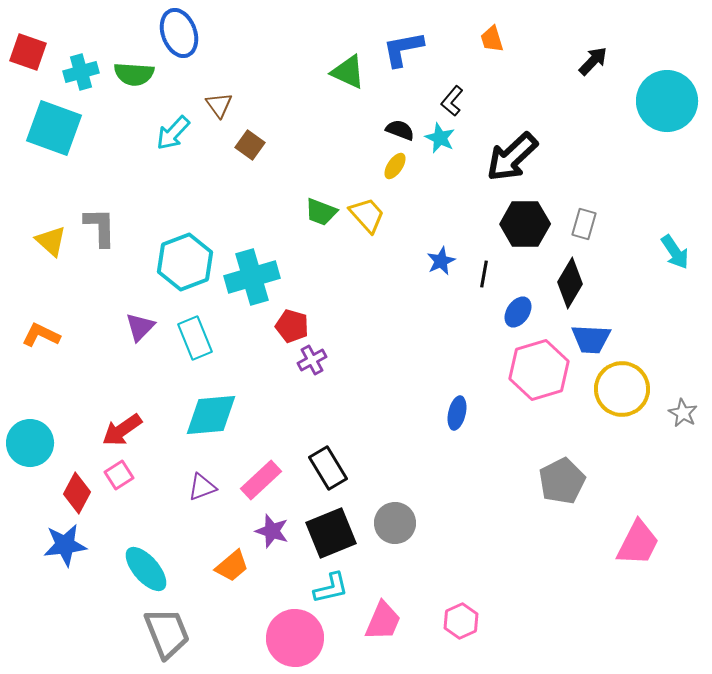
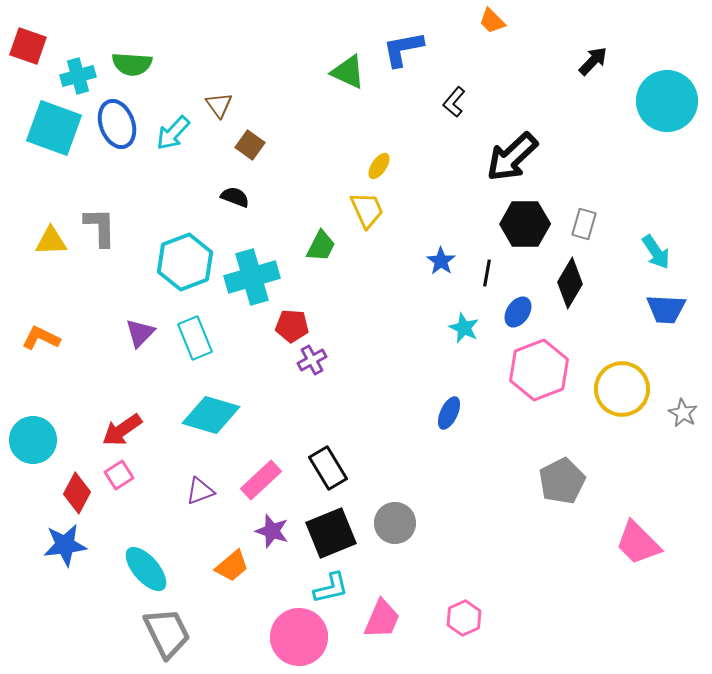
blue ellipse at (179, 33): moved 62 px left, 91 px down
orange trapezoid at (492, 39): moved 18 px up; rotated 28 degrees counterclockwise
red square at (28, 52): moved 6 px up
cyan cross at (81, 72): moved 3 px left, 4 px down
green semicircle at (134, 74): moved 2 px left, 10 px up
black L-shape at (452, 101): moved 2 px right, 1 px down
black semicircle at (400, 130): moved 165 px left, 67 px down
cyan star at (440, 138): moved 24 px right, 190 px down
yellow ellipse at (395, 166): moved 16 px left
green trapezoid at (321, 212): moved 34 px down; rotated 84 degrees counterclockwise
yellow trapezoid at (367, 215): moved 5 px up; rotated 18 degrees clockwise
yellow triangle at (51, 241): rotated 44 degrees counterclockwise
cyan arrow at (675, 252): moved 19 px left
blue star at (441, 261): rotated 12 degrees counterclockwise
black line at (484, 274): moved 3 px right, 1 px up
red pentagon at (292, 326): rotated 12 degrees counterclockwise
purple triangle at (140, 327): moved 6 px down
orange L-shape at (41, 335): moved 3 px down
blue trapezoid at (591, 339): moved 75 px right, 30 px up
pink hexagon at (539, 370): rotated 4 degrees counterclockwise
blue ellipse at (457, 413): moved 8 px left; rotated 12 degrees clockwise
cyan diamond at (211, 415): rotated 22 degrees clockwise
cyan circle at (30, 443): moved 3 px right, 3 px up
purple triangle at (202, 487): moved 2 px left, 4 px down
pink trapezoid at (638, 543): rotated 108 degrees clockwise
pink trapezoid at (383, 621): moved 1 px left, 2 px up
pink hexagon at (461, 621): moved 3 px right, 3 px up
gray trapezoid at (167, 633): rotated 4 degrees counterclockwise
pink circle at (295, 638): moved 4 px right, 1 px up
